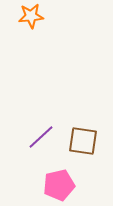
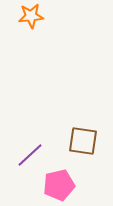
purple line: moved 11 px left, 18 px down
